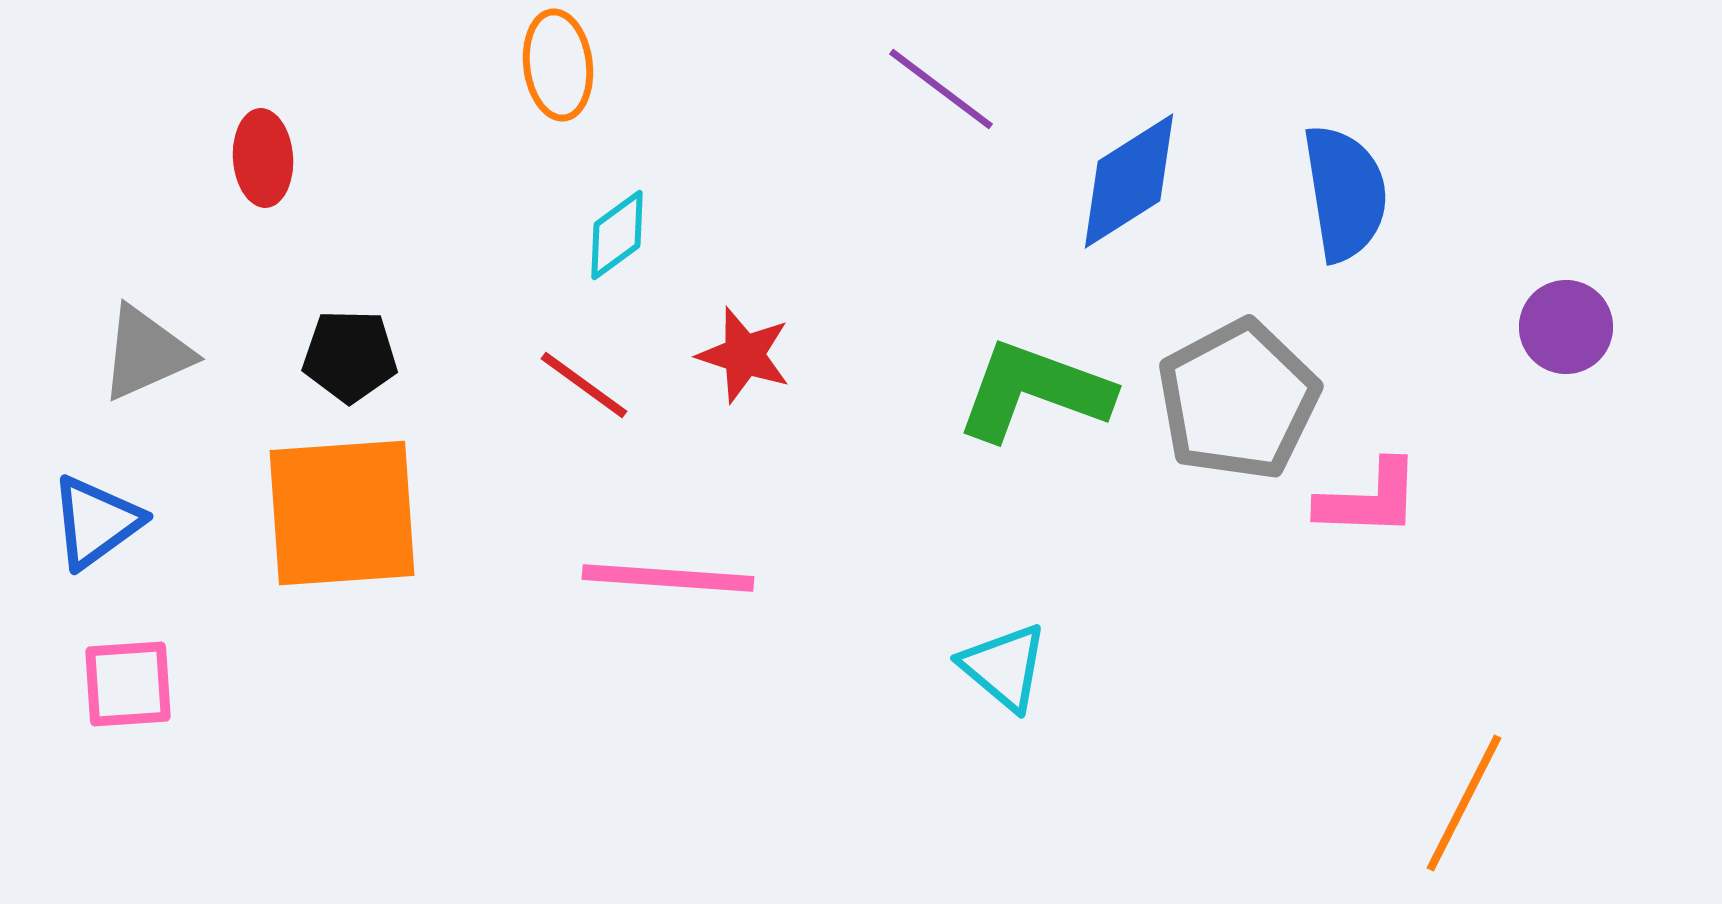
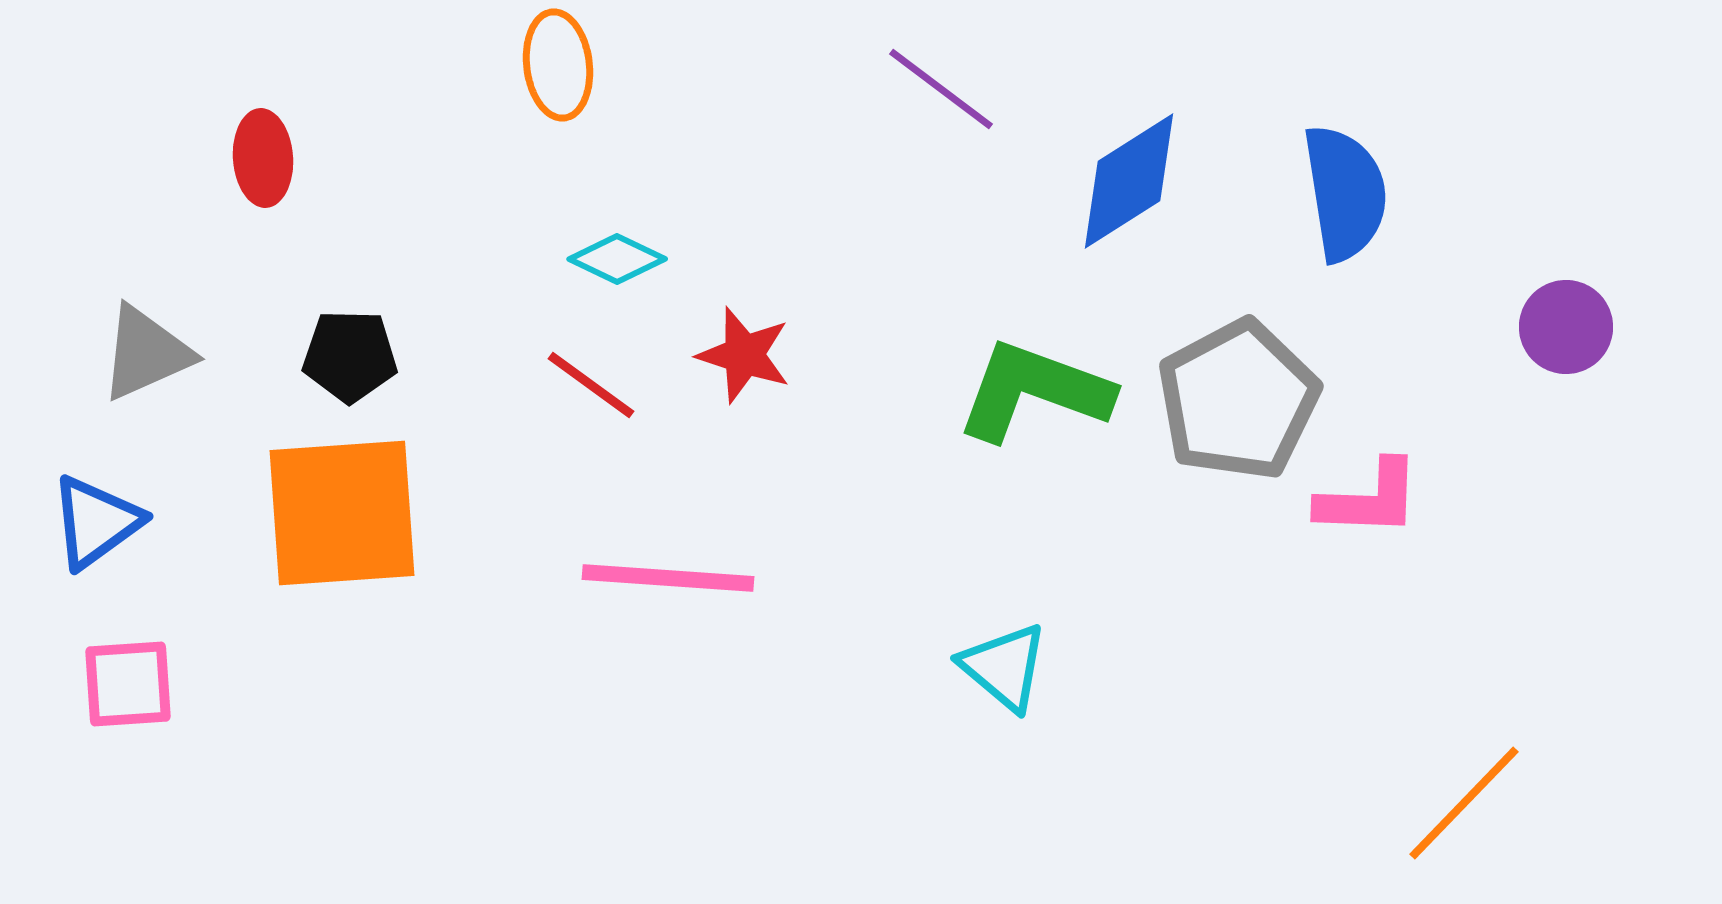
cyan diamond: moved 24 px down; rotated 62 degrees clockwise
red line: moved 7 px right
orange line: rotated 17 degrees clockwise
